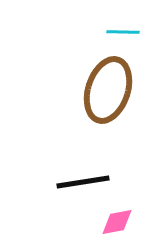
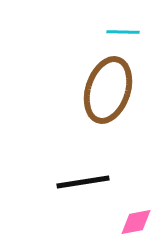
pink diamond: moved 19 px right
